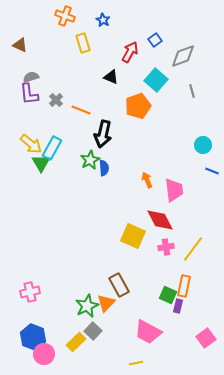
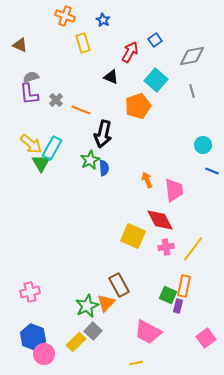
gray diamond at (183, 56): moved 9 px right; rotated 8 degrees clockwise
